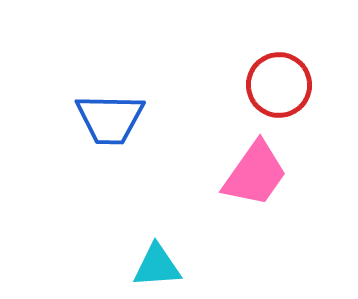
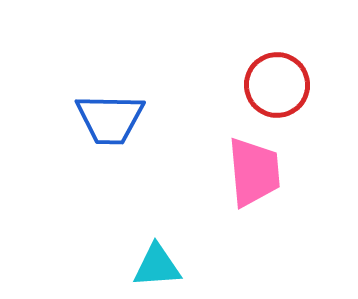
red circle: moved 2 px left
pink trapezoid: moved 1 px left, 2 px up; rotated 40 degrees counterclockwise
